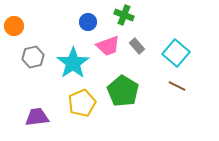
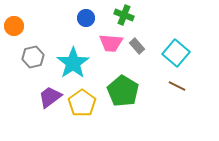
blue circle: moved 2 px left, 4 px up
pink trapezoid: moved 3 px right, 3 px up; rotated 25 degrees clockwise
yellow pentagon: rotated 12 degrees counterclockwise
purple trapezoid: moved 13 px right, 20 px up; rotated 30 degrees counterclockwise
